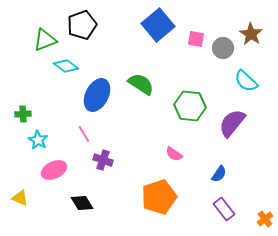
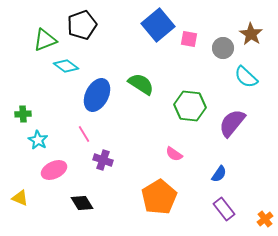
pink square: moved 7 px left
cyan semicircle: moved 4 px up
orange pentagon: rotated 12 degrees counterclockwise
